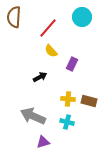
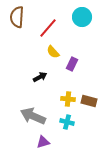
brown semicircle: moved 3 px right
yellow semicircle: moved 2 px right, 1 px down
